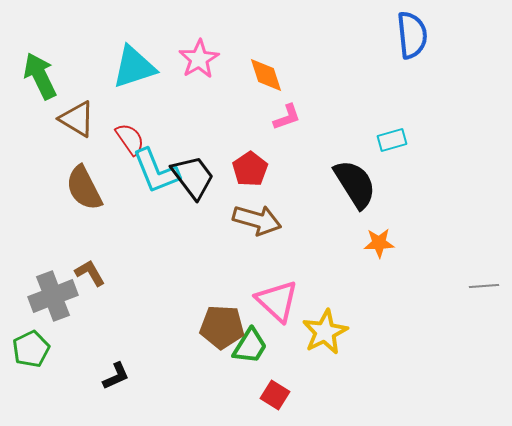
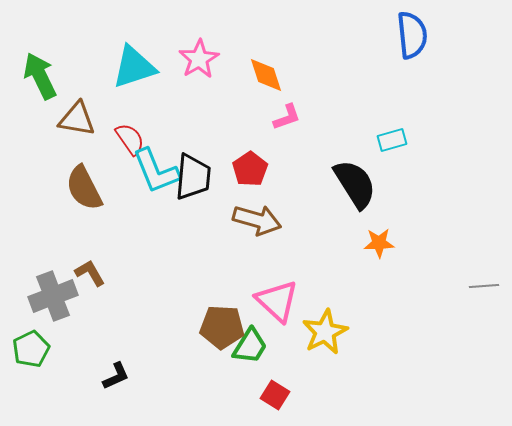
brown triangle: rotated 21 degrees counterclockwise
black trapezoid: rotated 42 degrees clockwise
